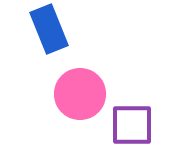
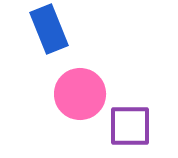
purple square: moved 2 px left, 1 px down
